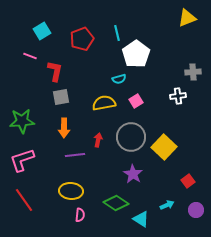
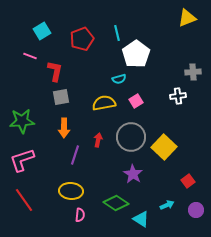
purple line: rotated 66 degrees counterclockwise
